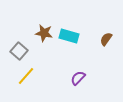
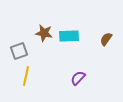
cyan rectangle: rotated 18 degrees counterclockwise
gray square: rotated 30 degrees clockwise
yellow line: rotated 30 degrees counterclockwise
